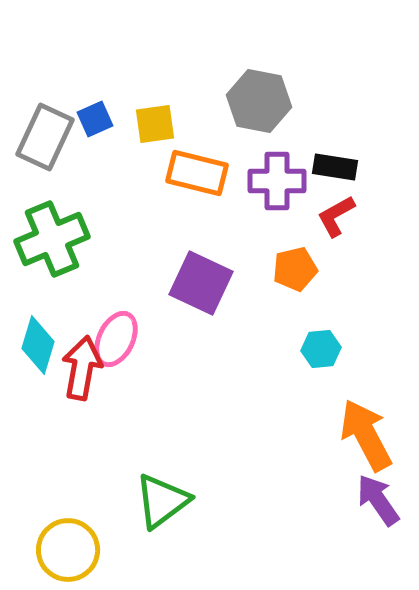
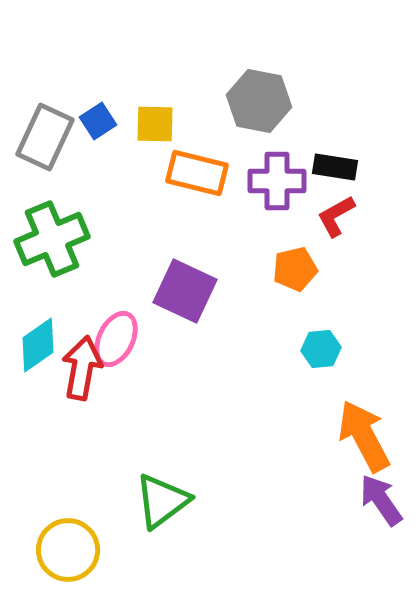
blue square: moved 3 px right, 2 px down; rotated 9 degrees counterclockwise
yellow square: rotated 9 degrees clockwise
purple square: moved 16 px left, 8 px down
cyan diamond: rotated 38 degrees clockwise
orange arrow: moved 2 px left, 1 px down
purple arrow: moved 3 px right
